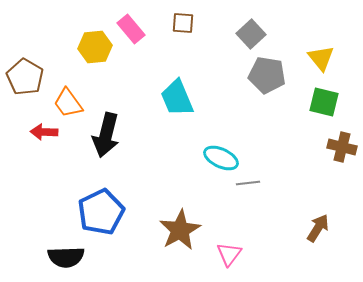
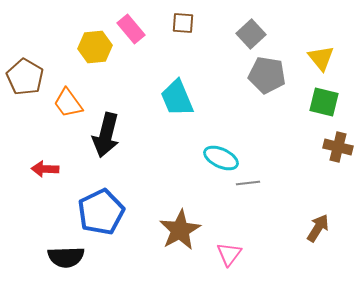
red arrow: moved 1 px right, 37 px down
brown cross: moved 4 px left
